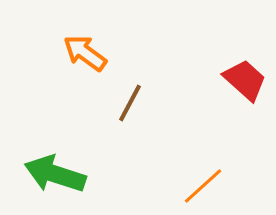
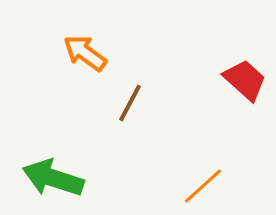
green arrow: moved 2 px left, 4 px down
